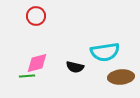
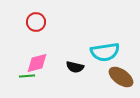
red circle: moved 6 px down
brown ellipse: rotated 40 degrees clockwise
